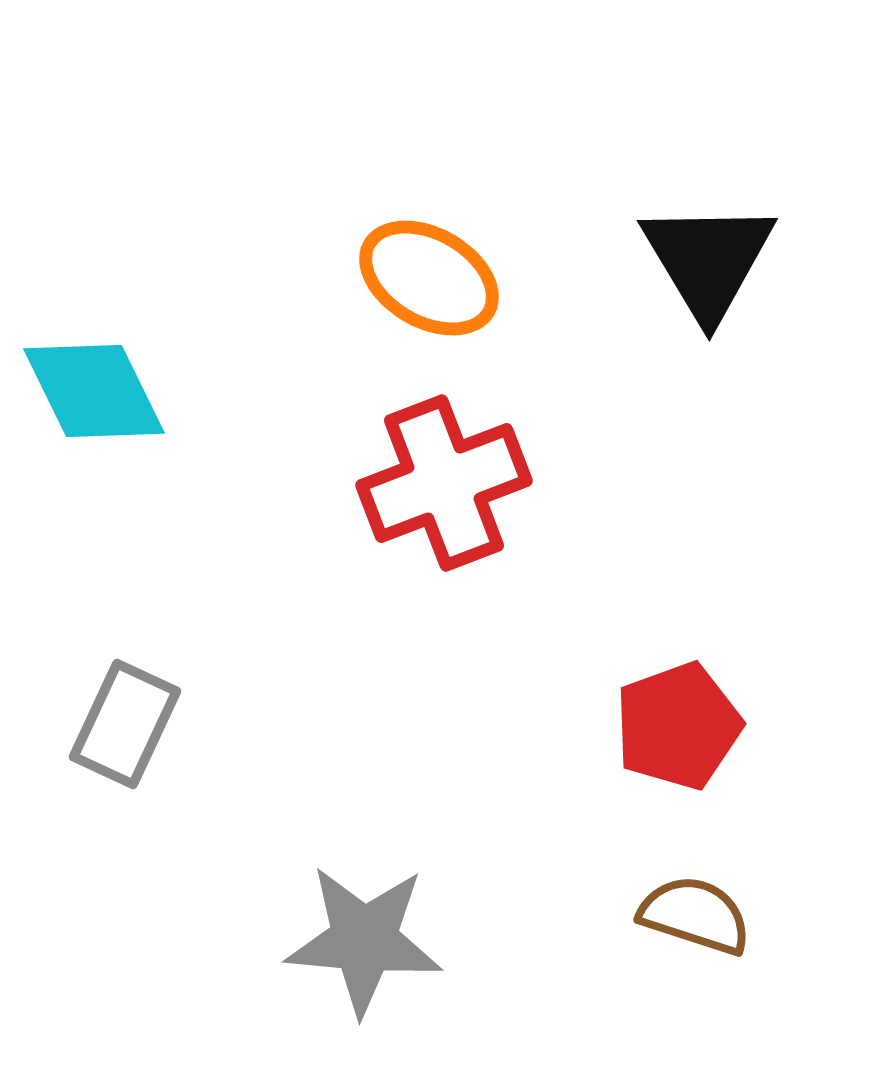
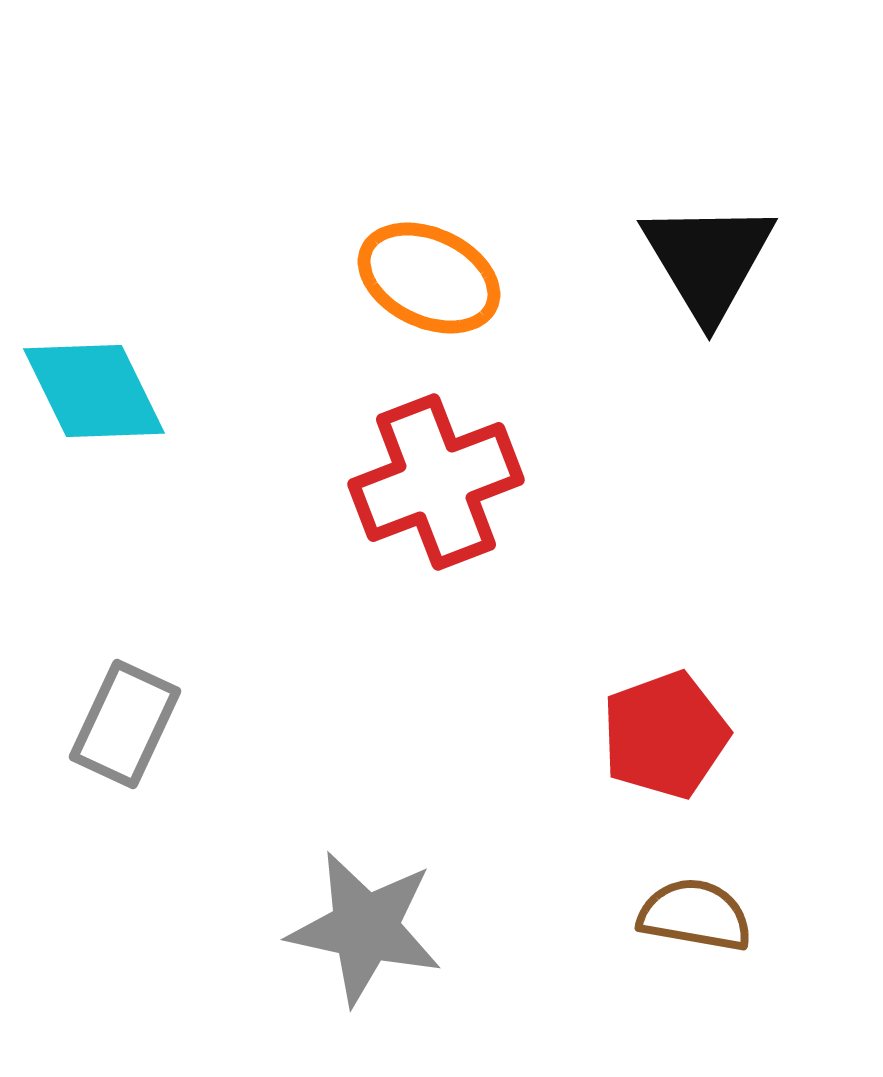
orange ellipse: rotated 5 degrees counterclockwise
red cross: moved 8 px left, 1 px up
red pentagon: moved 13 px left, 9 px down
brown semicircle: rotated 8 degrees counterclockwise
gray star: moved 1 px right, 12 px up; rotated 7 degrees clockwise
